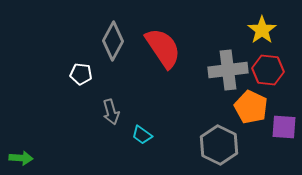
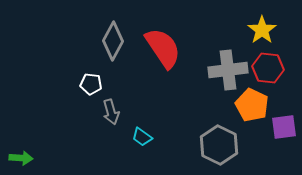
red hexagon: moved 2 px up
white pentagon: moved 10 px right, 10 px down
orange pentagon: moved 1 px right, 2 px up
purple square: rotated 12 degrees counterclockwise
cyan trapezoid: moved 2 px down
